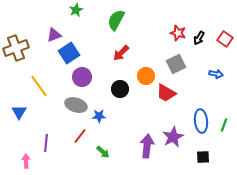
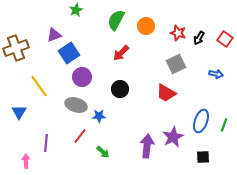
orange circle: moved 50 px up
blue ellipse: rotated 25 degrees clockwise
